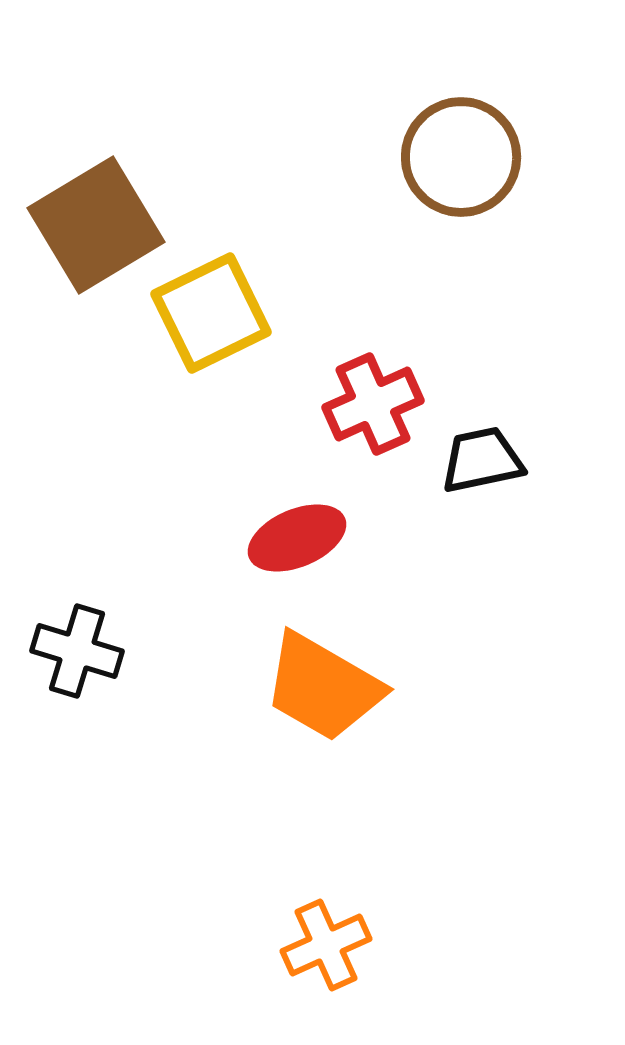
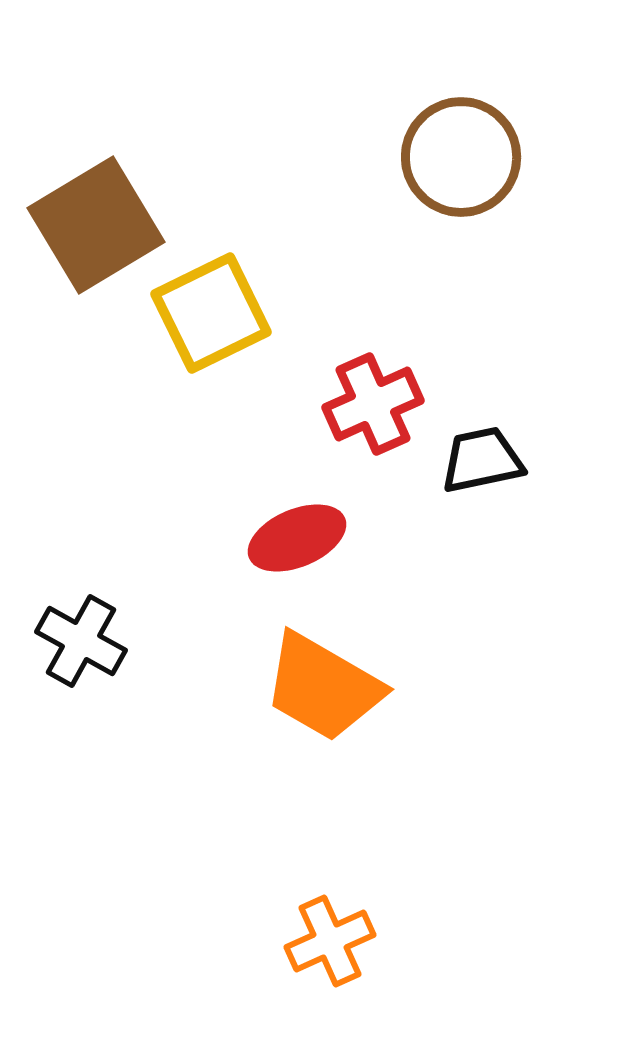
black cross: moved 4 px right, 10 px up; rotated 12 degrees clockwise
orange cross: moved 4 px right, 4 px up
